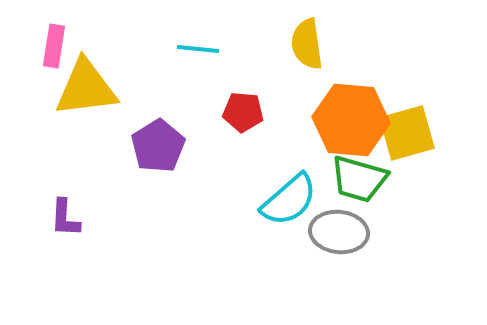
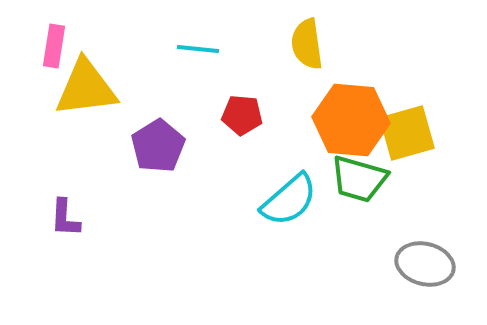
red pentagon: moved 1 px left, 3 px down
gray ellipse: moved 86 px right, 32 px down; rotated 8 degrees clockwise
